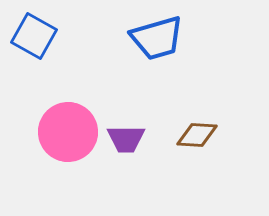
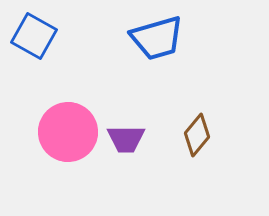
brown diamond: rotated 54 degrees counterclockwise
